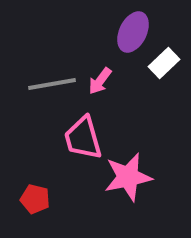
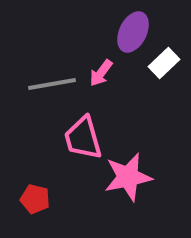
pink arrow: moved 1 px right, 8 px up
